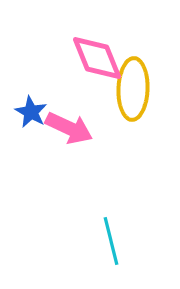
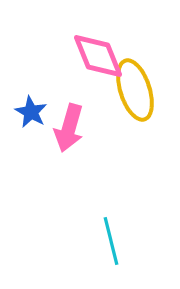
pink diamond: moved 1 px right, 2 px up
yellow ellipse: moved 2 px right, 1 px down; rotated 20 degrees counterclockwise
pink arrow: rotated 81 degrees clockwise
